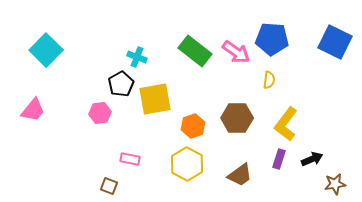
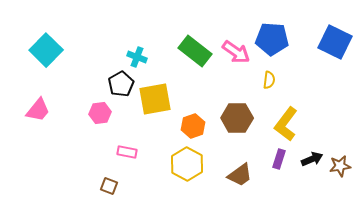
pink trapezoid: moved 5 px right
pink rectangle: moved 3 px left, 7 px up
brown star: moved 5 px right, 18 px up
